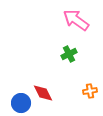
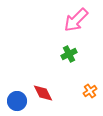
pink arrow: rotated 80 degrees counterclockwise
orange cross: rotated 24 degrees counterclockwise
blue circle: moved 4 px left, 2 px up
